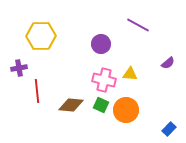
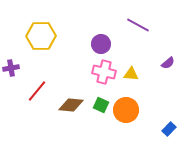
purple cross: moved 8 px left
yellow triangle: moved 1 px right
pink cross: moved 8 px up
red line: rotated 45 degrees clockwise
